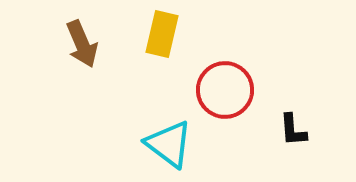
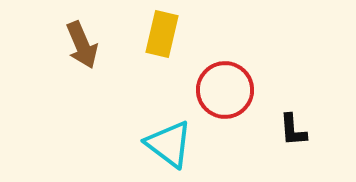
brown arrow: moved 1 px down
